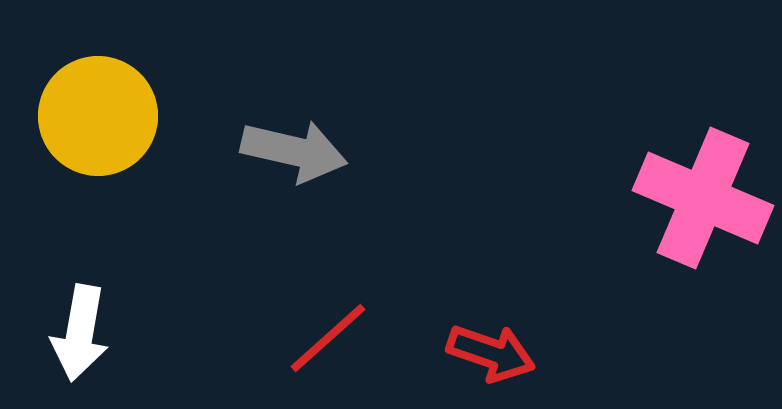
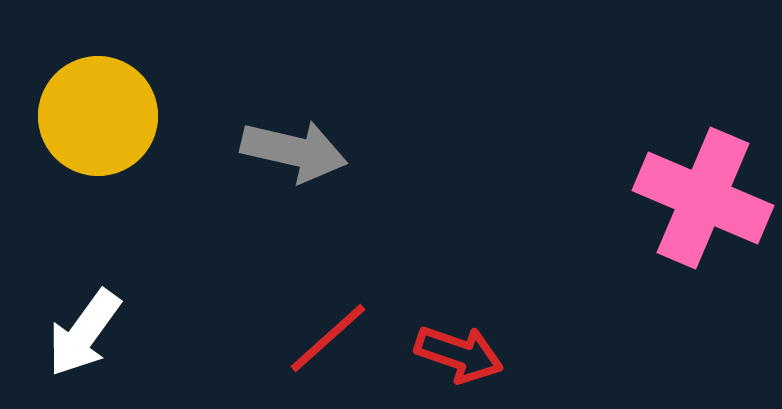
white arrow: moved 4 px right; rotated 26 degrees clockwise
red arrow: moved 32 px left, 1 px down
